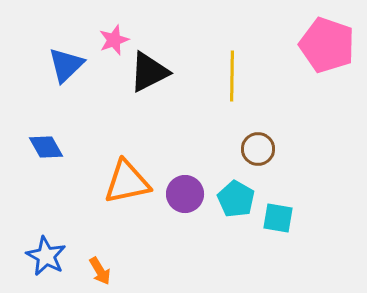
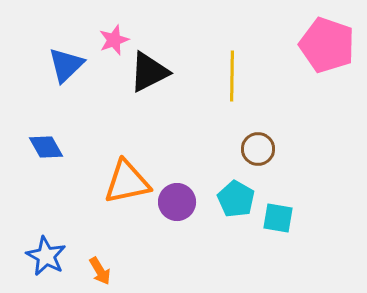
purple circle: moved 8 px left, 8 px down
